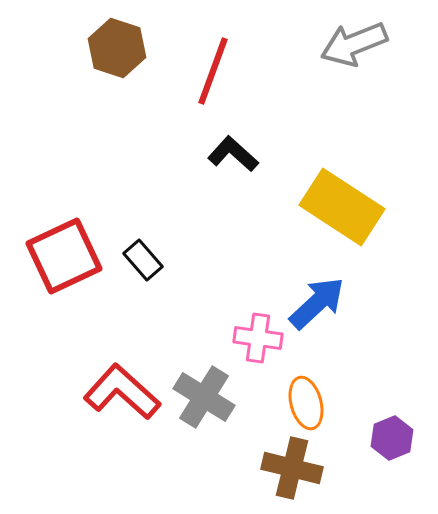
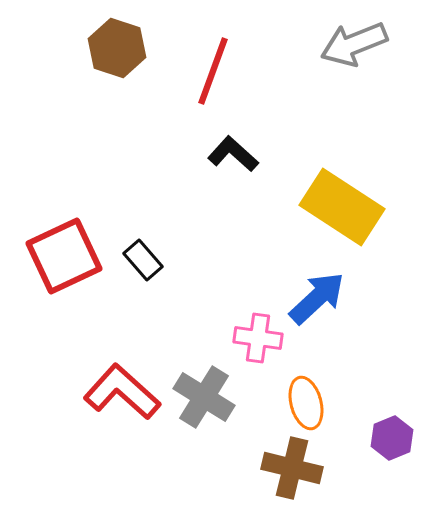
blue arrow: moved 5 px up
